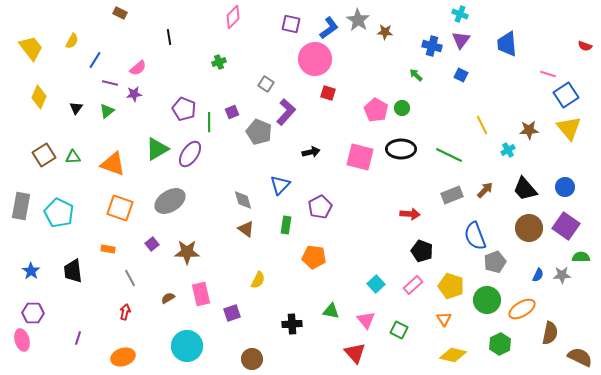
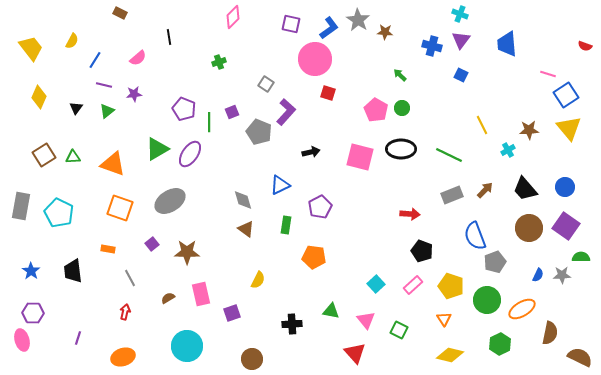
pink semicircle at (138, 68): moved 10 px up
green arrow at (416, 75): moved 16 px left
purple line at (110, 83): moved 6 px left, 2 px down
blue triangle at (280, 185): rotated 20 degrees clockwise
yellow diamond at (453, 355): moved 3 px left
